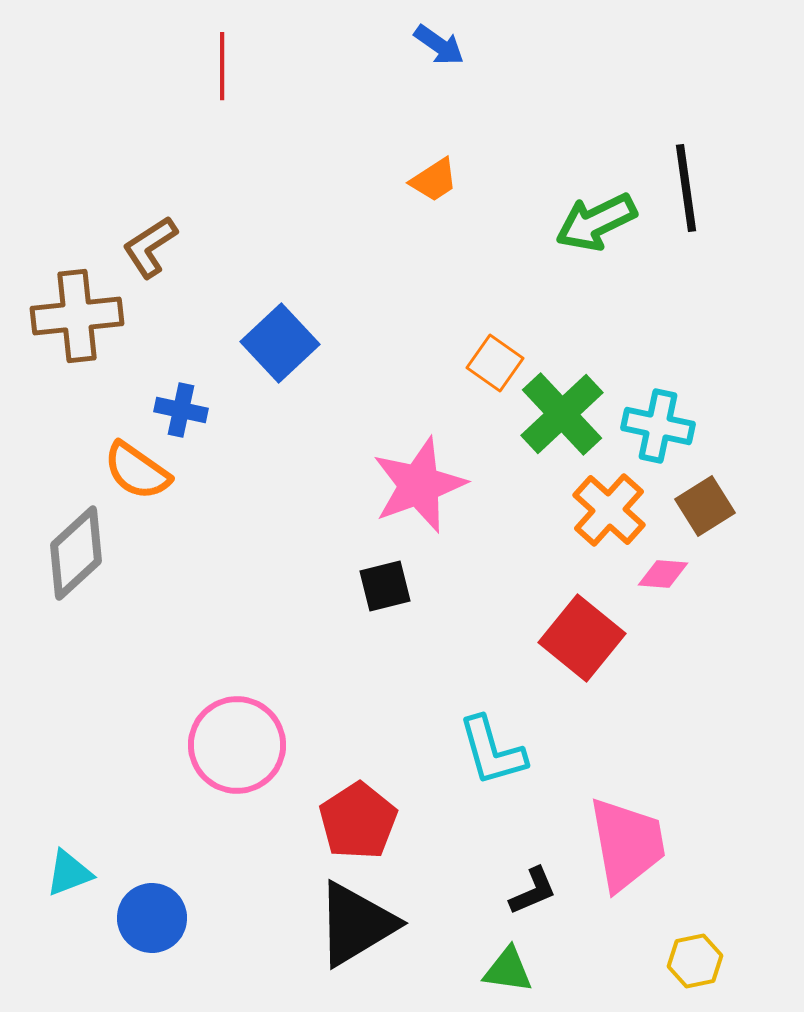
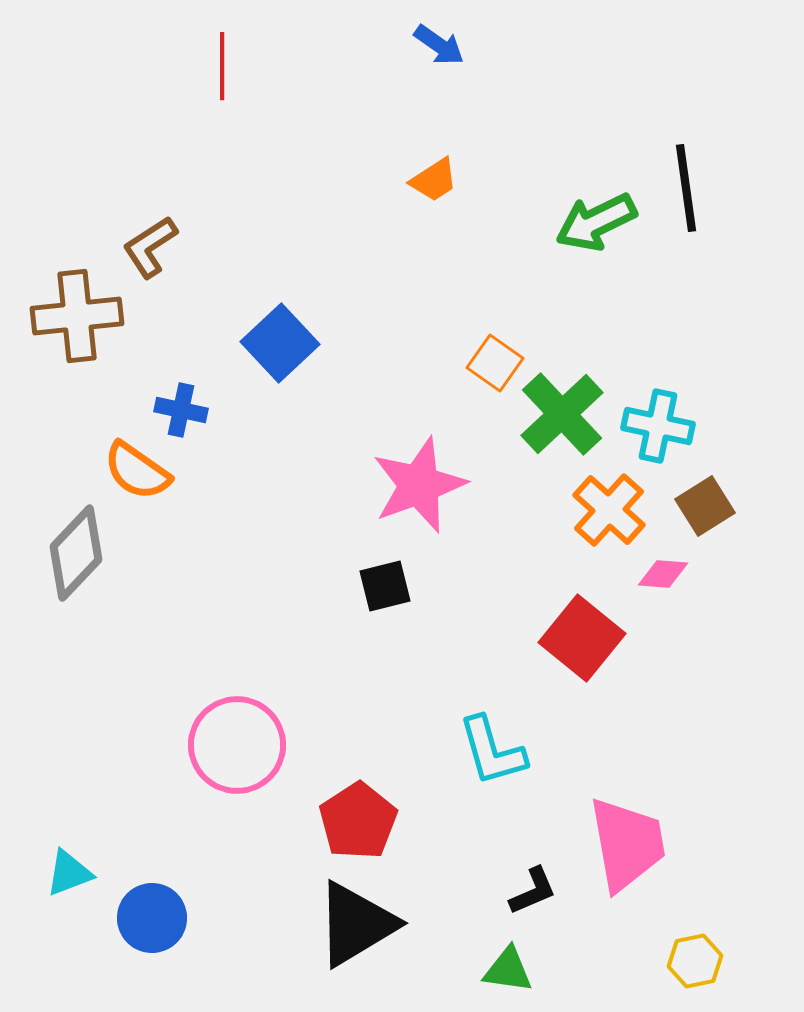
gray diamond: rotated 4 degrees counterclockwise
